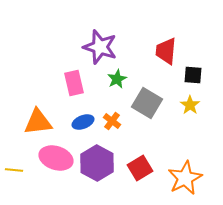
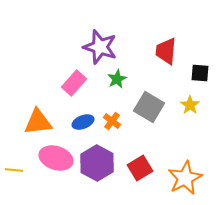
black square: moved 7 px right, 2 px up
pink rectangle: rotated 55 degrees clockwise
gray square: moved 2 px right, 4 px down
